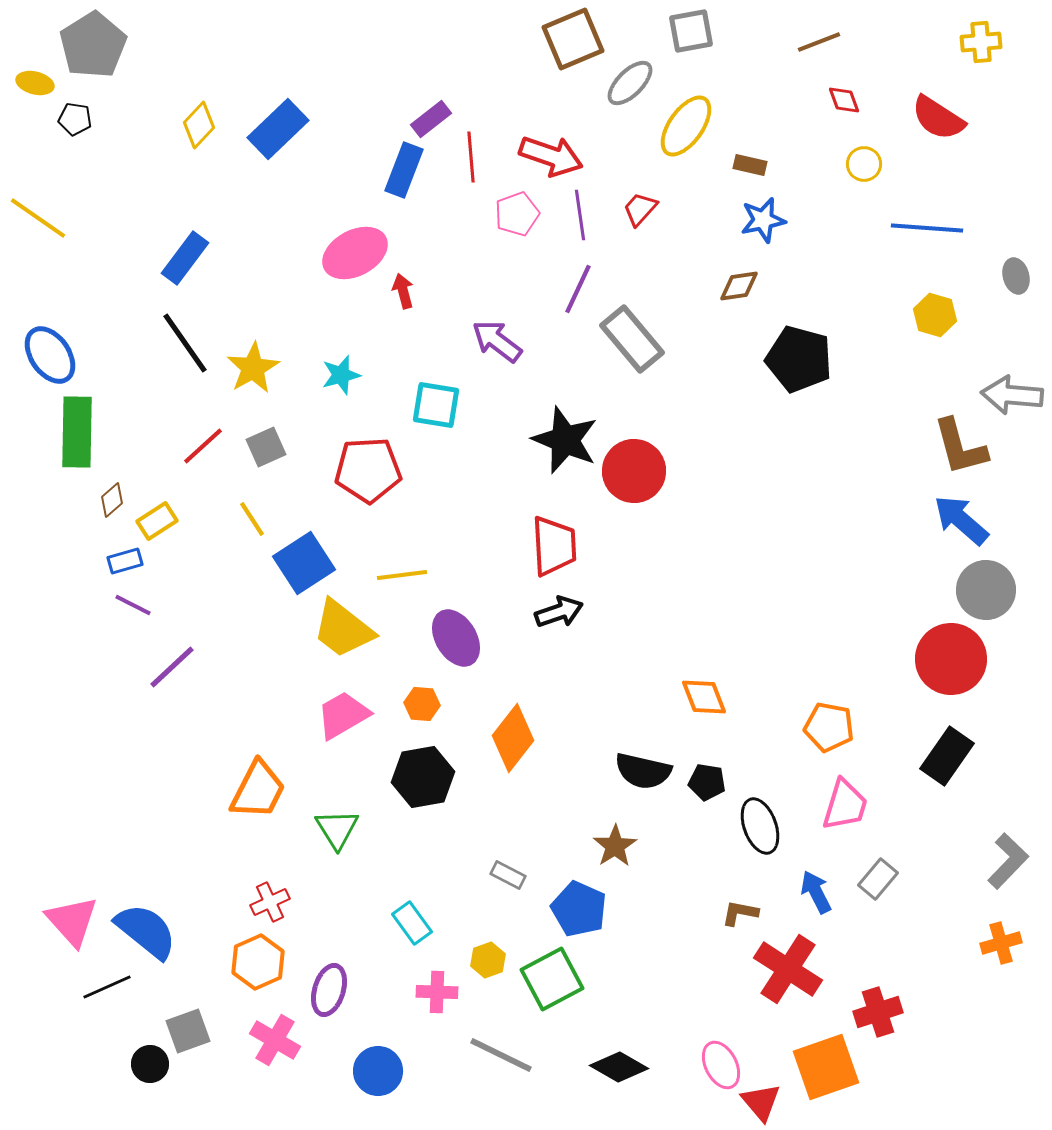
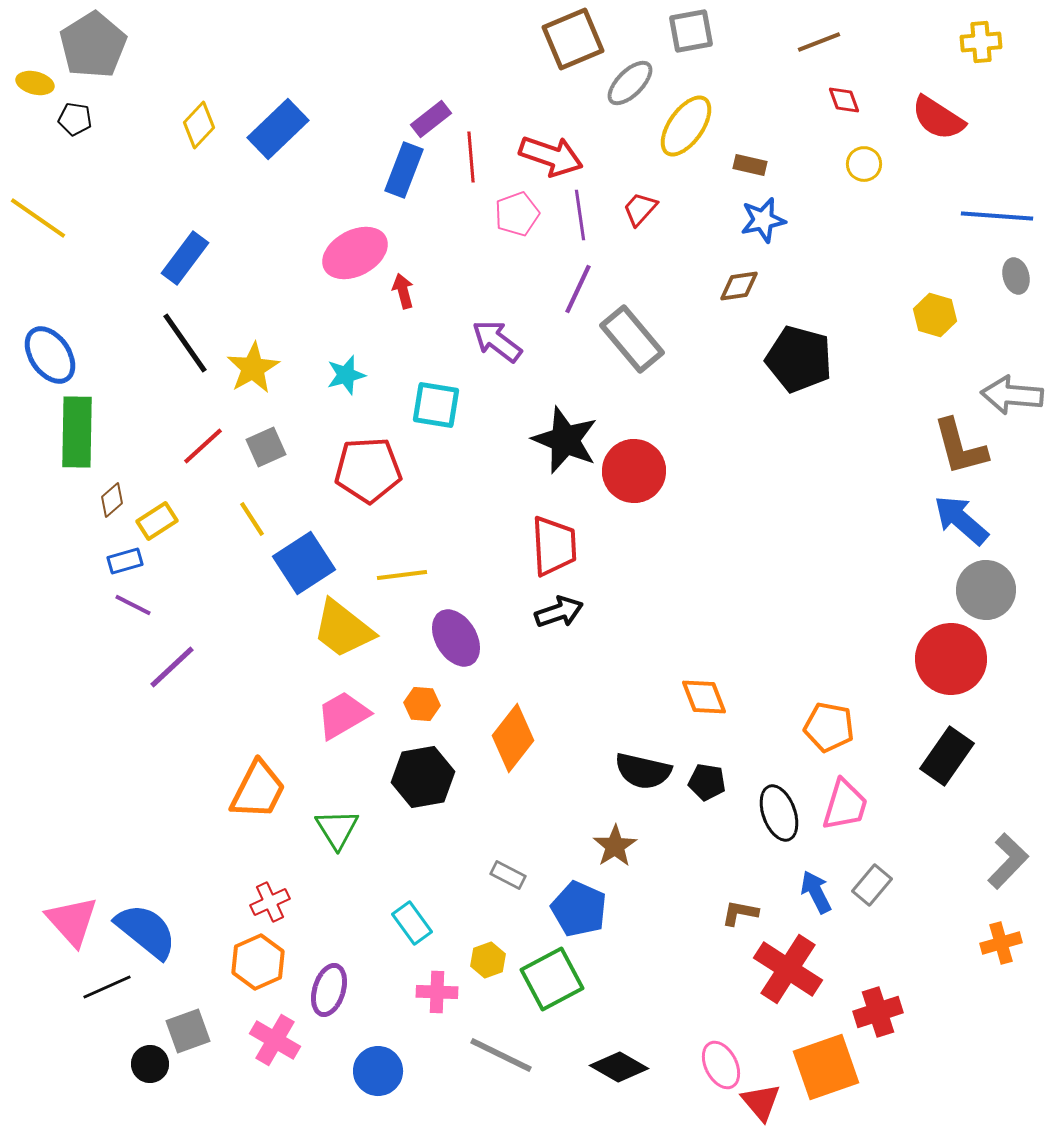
blue line at (927, 228): moved 70 px right, 12 px up
cyan star at (341, 375): moved 5 px right
black ellipse at (760, 826): moved 19 px right, 13 px up
gray rectangle at (878, 879): moved 6 px left, 6 px down
